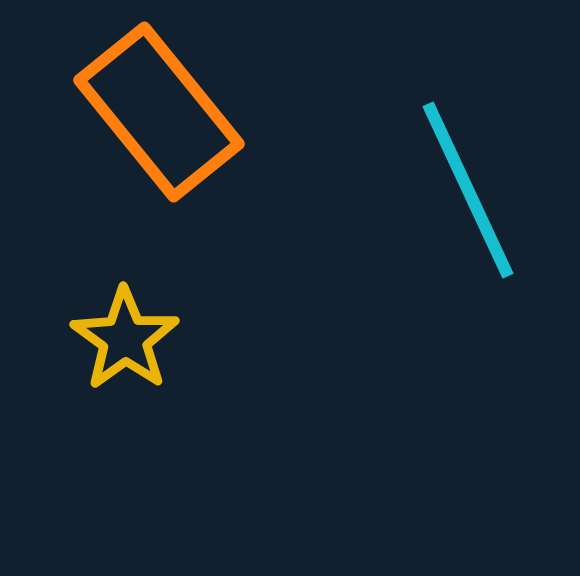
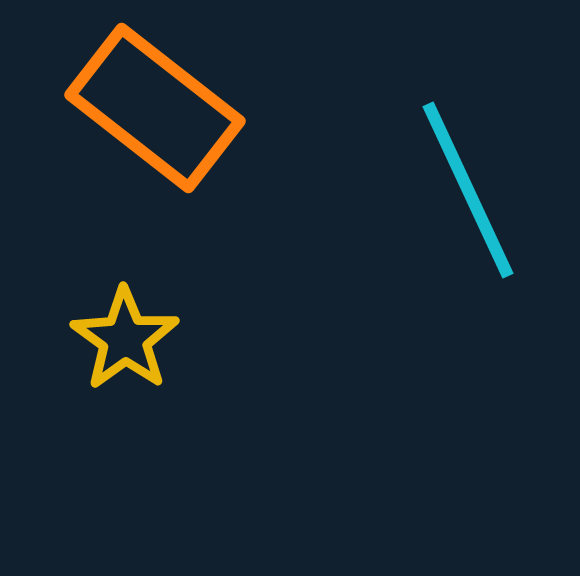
orange rectangle: moved 4 px left, 4 px up; rotated 13 degrees counterclockwise
